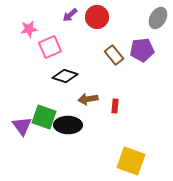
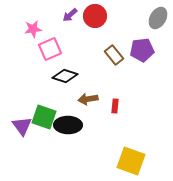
red circle: moved 2 px left, 1 px up
pink star: moved 4 px right
pink square: moved 2 px down
